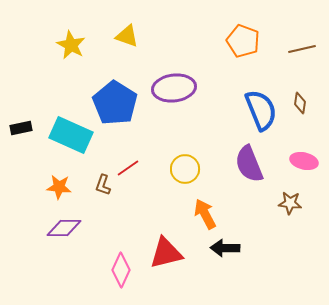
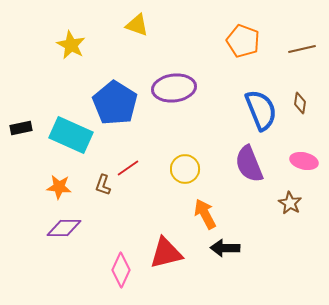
yellow triangle: moved 10 px right, 11 px up
brown star: rotated 25 degrees clockwise
